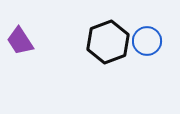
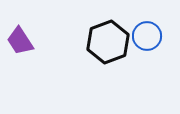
blue circle: moved 5 px up
